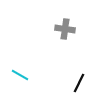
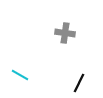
gray cross: moved 4 px down
